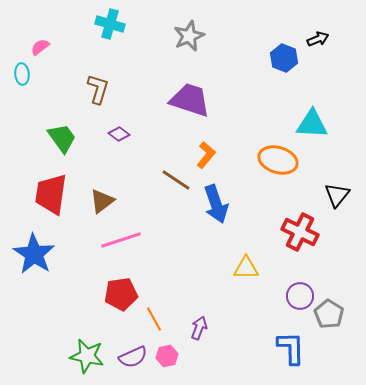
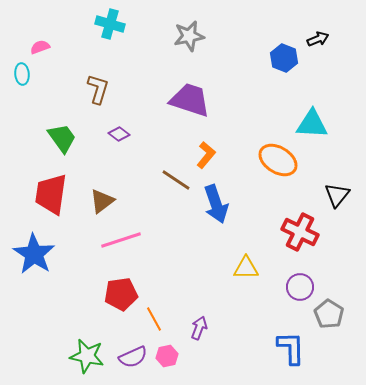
gray star: rotated 12 degrees clockwise
pink semicircle: rotated 18 degrees clockwise
orange ellipse: rotated 15 degrees clockwise
purple circle: moved 9 px up
